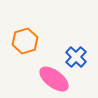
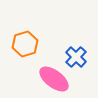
orange hexagon: moved 3 px down
